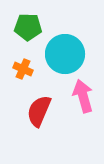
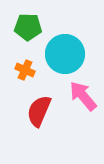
orange cross: moved 2 px right, 1 px down
pink arrow: rotated 24 degrees counterclockwise
